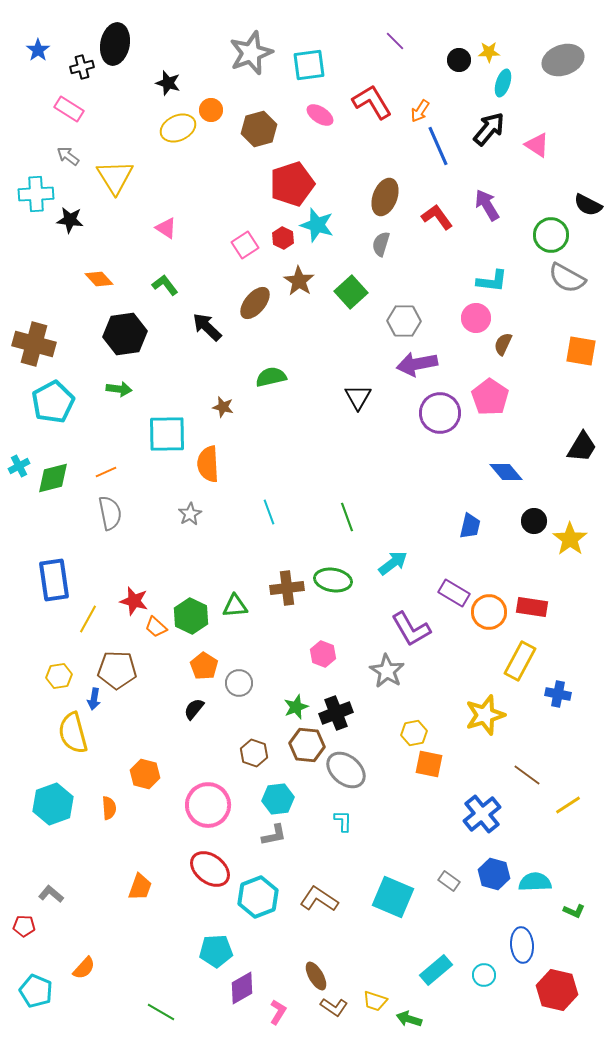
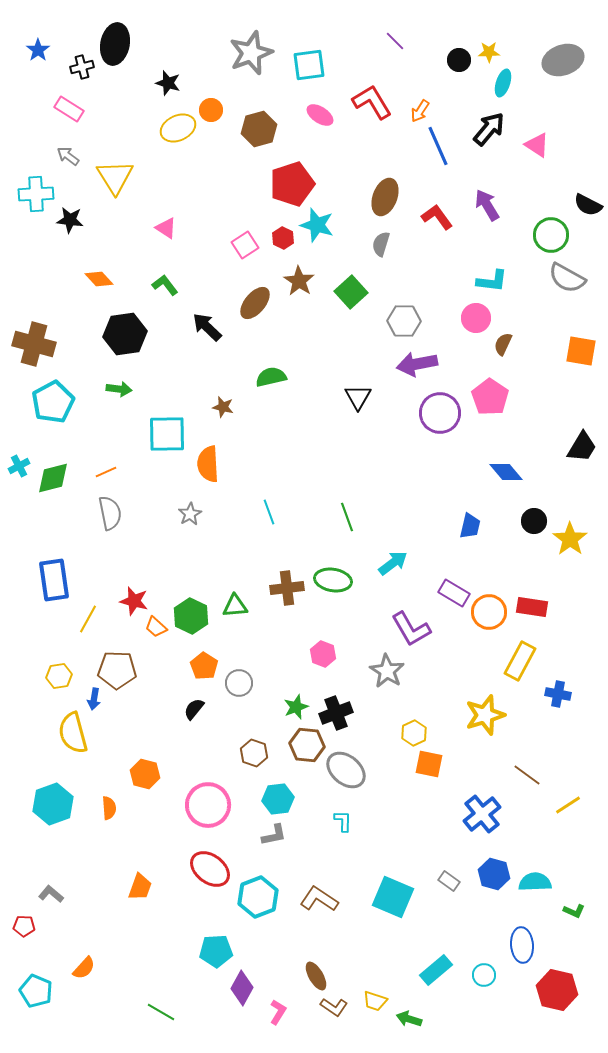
yellow hexagon at (414, 733): rotated 15 degrees counterclockwise
purple diamond at (242, 988): rotated 32 degrees counterclockwise
